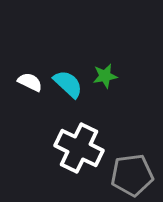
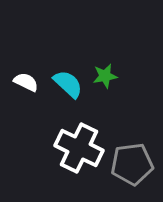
white semicircle: moved 4 px left
gray pentagon: moved 11 px up
